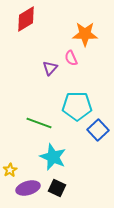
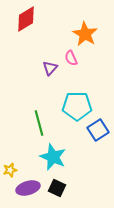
orange star: rotated 30 degrees clockwise
green line: rotated 55 degrees clockwise
blue square: rotated 10 degrees clockwise
yellow star: rotated 16 degrees clockwise
